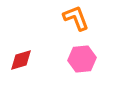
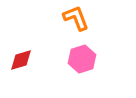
pink hexagon: rotated 12 degrees counterclockwise
